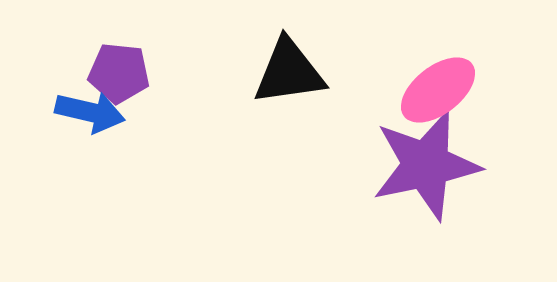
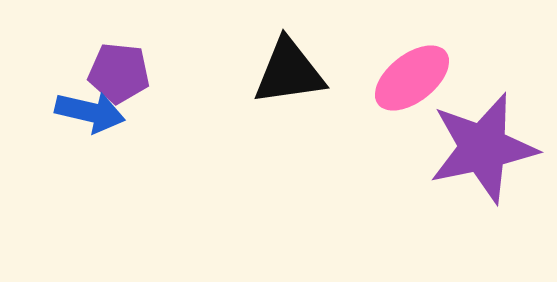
pink ellipse: moved 26 px left, 12 px up
purple star: moved 57 px right, 17 px up
